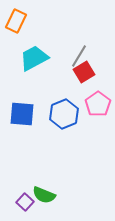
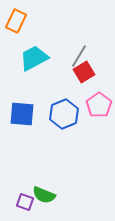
pink pentagon: moved 1 px right, 1 px down
purple square: rotated 24 degrees counterclockwise
